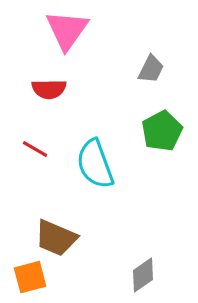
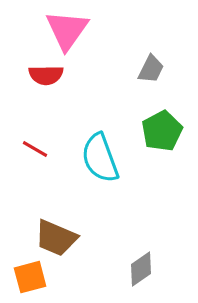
red semicircle: moved 3 px left, 14 px up
cyan semicircle: moved 5 px right, 6 px up
gray diamond: moved 2 px left, 6 px up
